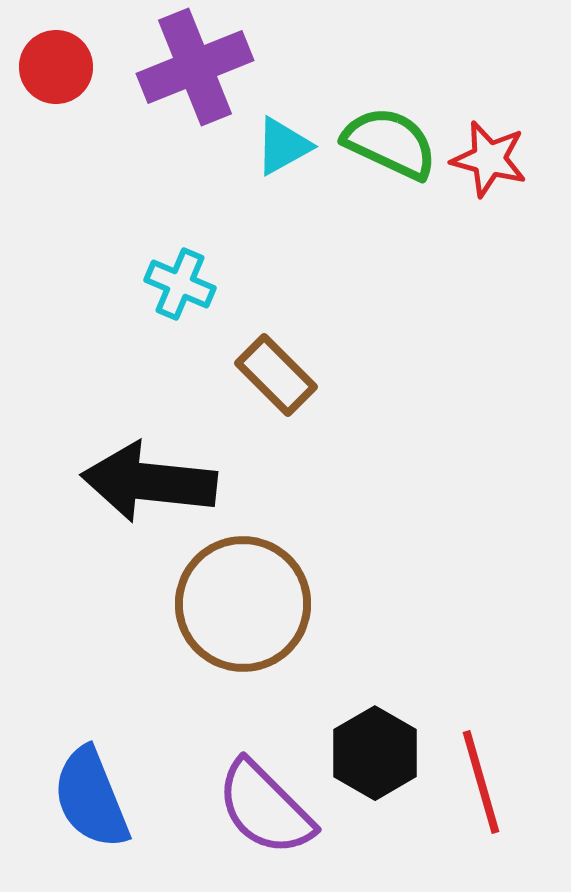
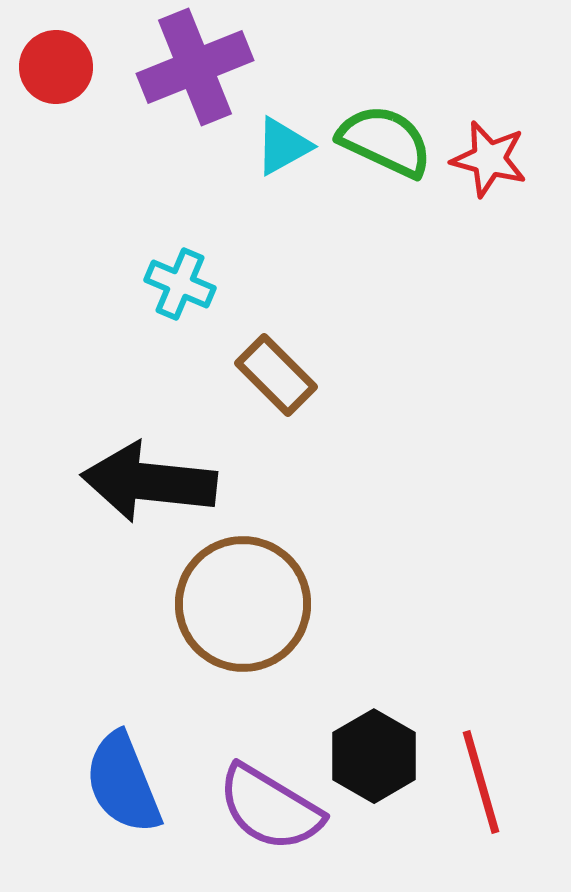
green semicircle: moved 5 px left, 2 px up
black hexagon: moved 1 px left, 3 px down
blue semicircle: moved 32 px right, 15 px up
purple semicircle: moved 5 px right; rotated 14 degrees counterclockwise
